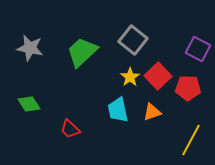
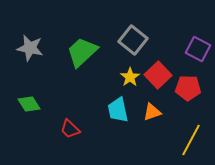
red square: moved 1 px up
